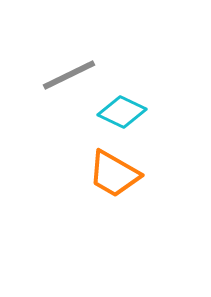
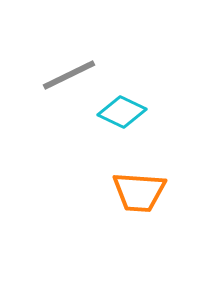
orange trapezoid: moved 25 px right, 18 px down; rotated 26 degrees counterclockwise
